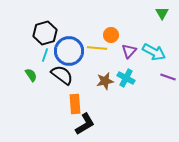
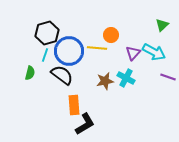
green triangle: moved 12 px down; rotated 16 degrees clockwise
black hexagon: moved 2 px right
purple triangle: moved 4 px right, 2 px down
green semicircle: moved 1 px left, 2 px up; rotated 48 degrees clockwise
orange rectangle: moved 1 px left, 1 px down
